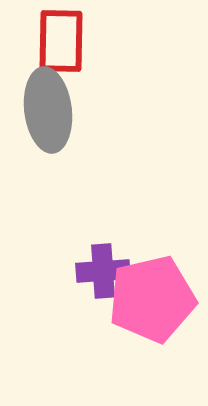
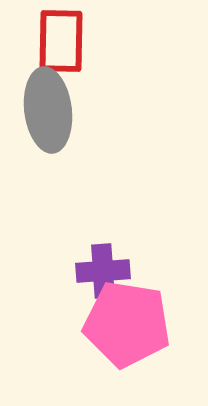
pink pentagon: moved 25 px left, 25 px down; rotated 22 degrees clockwise
